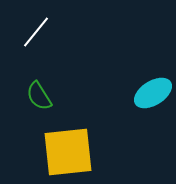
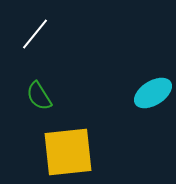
white line: moved 1 px left, 2 px down
